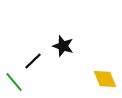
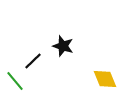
green line: moved 1 px right, 1 px up
